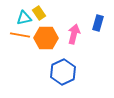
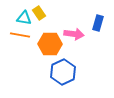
cyan triangle: rotated 21 degrees clockwise
pink arrow: rotated 84 degrees clockwise
orange hexagon: moved 4 px right, 6 px down
